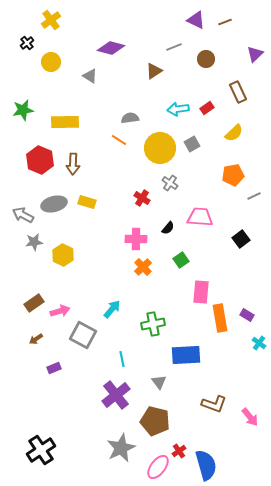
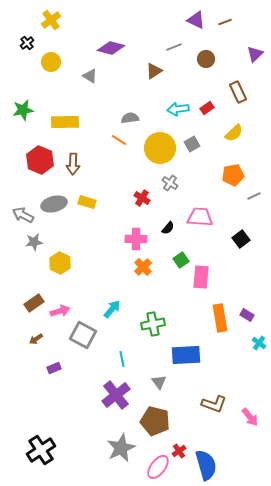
yellow hexagon at (63, 255): moved 3 px left, 8 px down
pink rectangle at (201, 292): moved 15 px up
